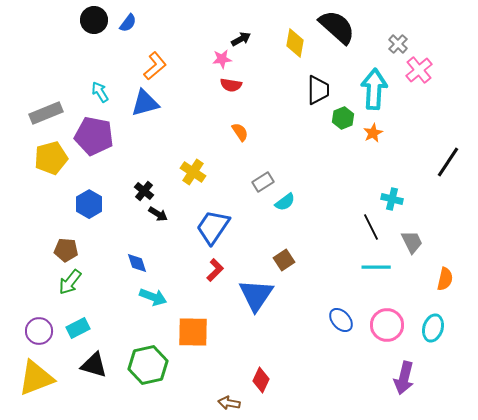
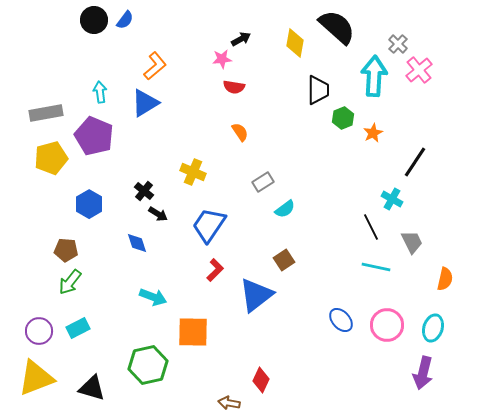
blue semicircle at (128, 23): moved 3 px left, 3 px up
red semicircle at (231, 85): moved 3 px right, 2 px down
cyan arrow at (374, 89): moved 13 px up
cyan arrow at (100, 92): rotated 25 degrees clockwise
blue triangle at (145, 103): rotated 16 degrees counterclockwise
gray rectangle at (46, 113): rotated 12 degrees clockwise
purple pentagon at (94, 136): rotated 12 degrees clockwise
black line at (448, 162): moved 33 px left
yellow cross at (193, 172): rotated 10 degrees counterclockwise
cyan cross at (392, 199): rotated 15 degrees clockwise
cyan semicircle at (285, 202): moved 7 px down
blue trapezoid at (213, 227): moved 4 px left, 2 px up
blue diamond at (137, 263): moved 20 px up
cyan line at (376, 267): rotated 12 degrees clockwise
blue triangle at (256, 295): rotated 18 degrees clockwise
black triangle at (94, 365): moved 2 px left, 23 px down
purple arrow at (404, 378): moved 19 px right, 5 px up
